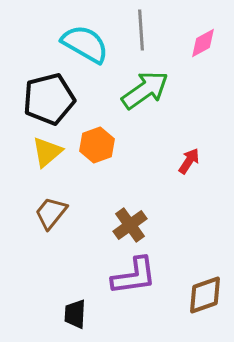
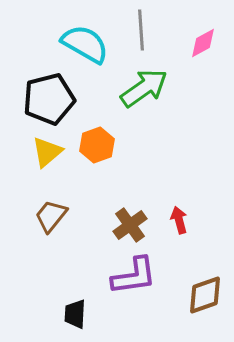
green arrow: moved 1 px left, 2 px up
red arrow: moved 10 px left, 59 px down; rotated 48 degrees counterclockwise
brown trapezoid: moved 3 px down
